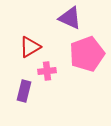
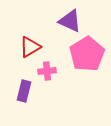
purple triangle: moved 3 px down
pink pentagon: rotated 12 degrees counterclockwise
